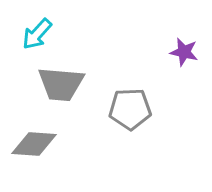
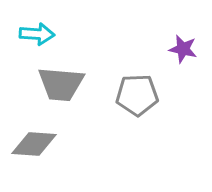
cyan arrow: rotated 128 degrees counterclockwise
purple star: moved 1 px left, 3 px up
gray pentagon: moved 7 px right, 14 px up
